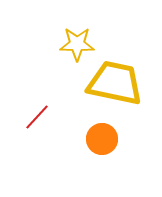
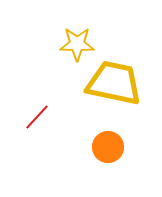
yellow trapezoid: moved 1 px left
orange circle: moved 6 px right, 8 px down
